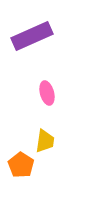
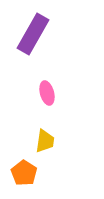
purple rectangle: moved 1 px right, 2 px up; rotated 36 degrees counterclockwise
orange pentagon: moved 3 px right, 8 px down
